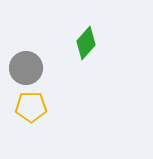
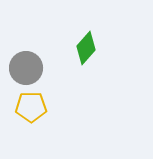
green diamond: moved 5 px down
